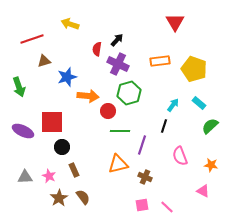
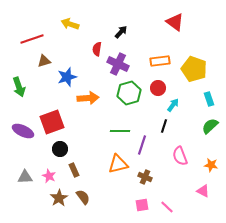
red triangle: rotated 24 degrees counterclockwise
black arrow: moved 4 px right, 8 px up
orange arrow: moved 2 px down; rotated 10 degrees counterclockwise
cyan rectangle: moved 10 px right, 4 px up; rotated 32 degrees clockwise
red circle: moved 50 px right, 23 px up
red square: rotated 20 degrees counterclockwise
black circle: moved 2 px left, 2 px down
